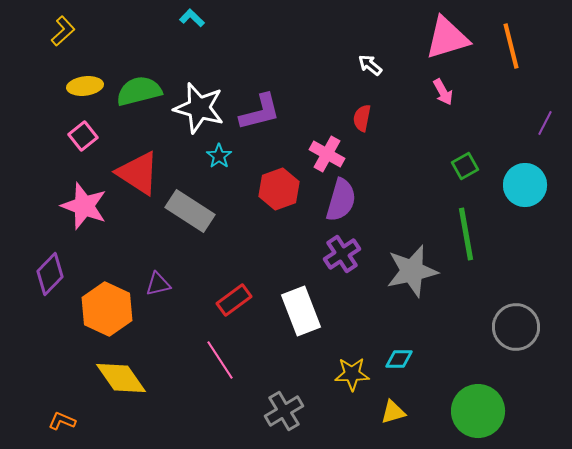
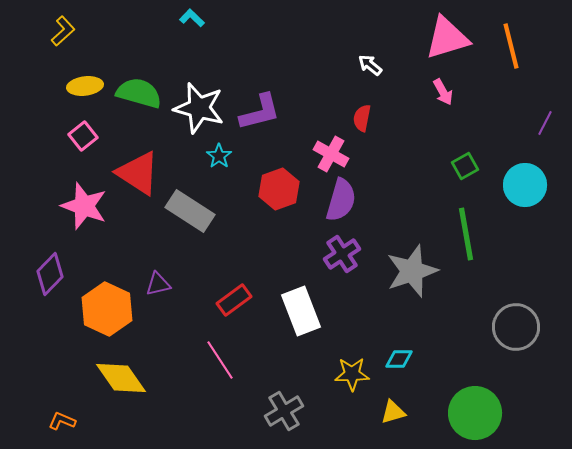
green semicircle: moved 2 px down; rotated 30 degrees clockwise
pink cross: moved 4 px right
gray star: rotated 6 degrees counterclockwise
green circle: moved 3 px left, 2 px down
